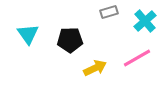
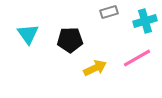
cyan cross: rotated 25 degrees clockwise
